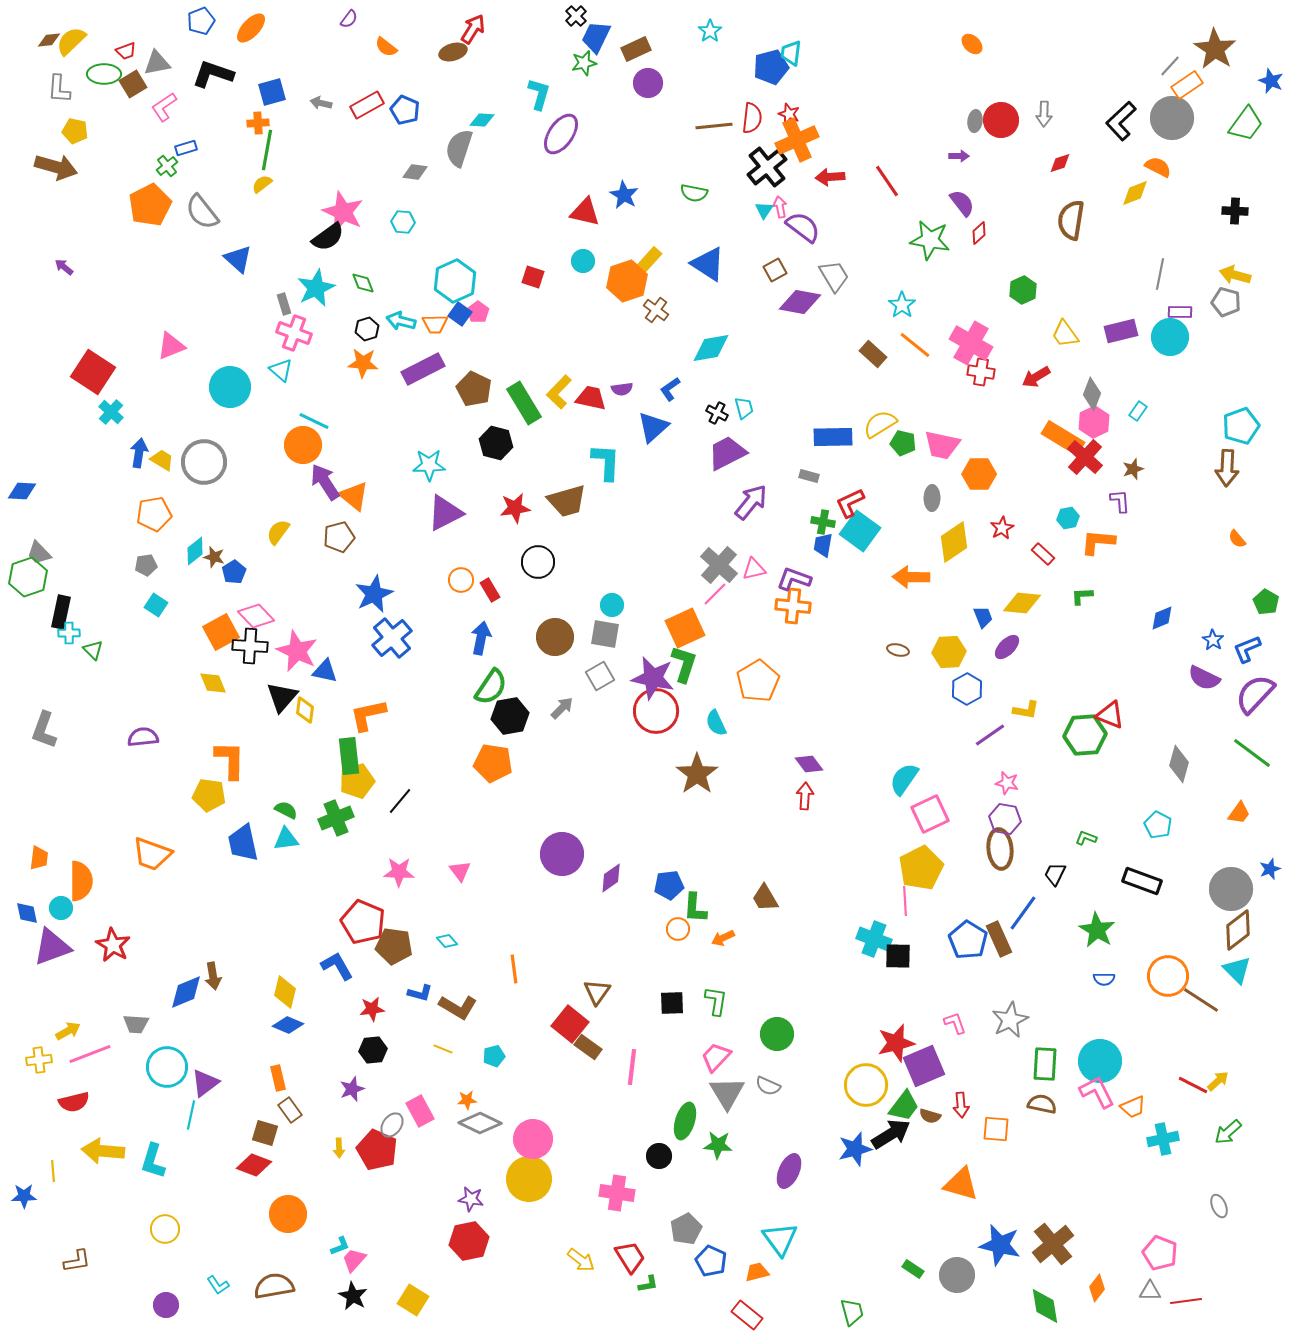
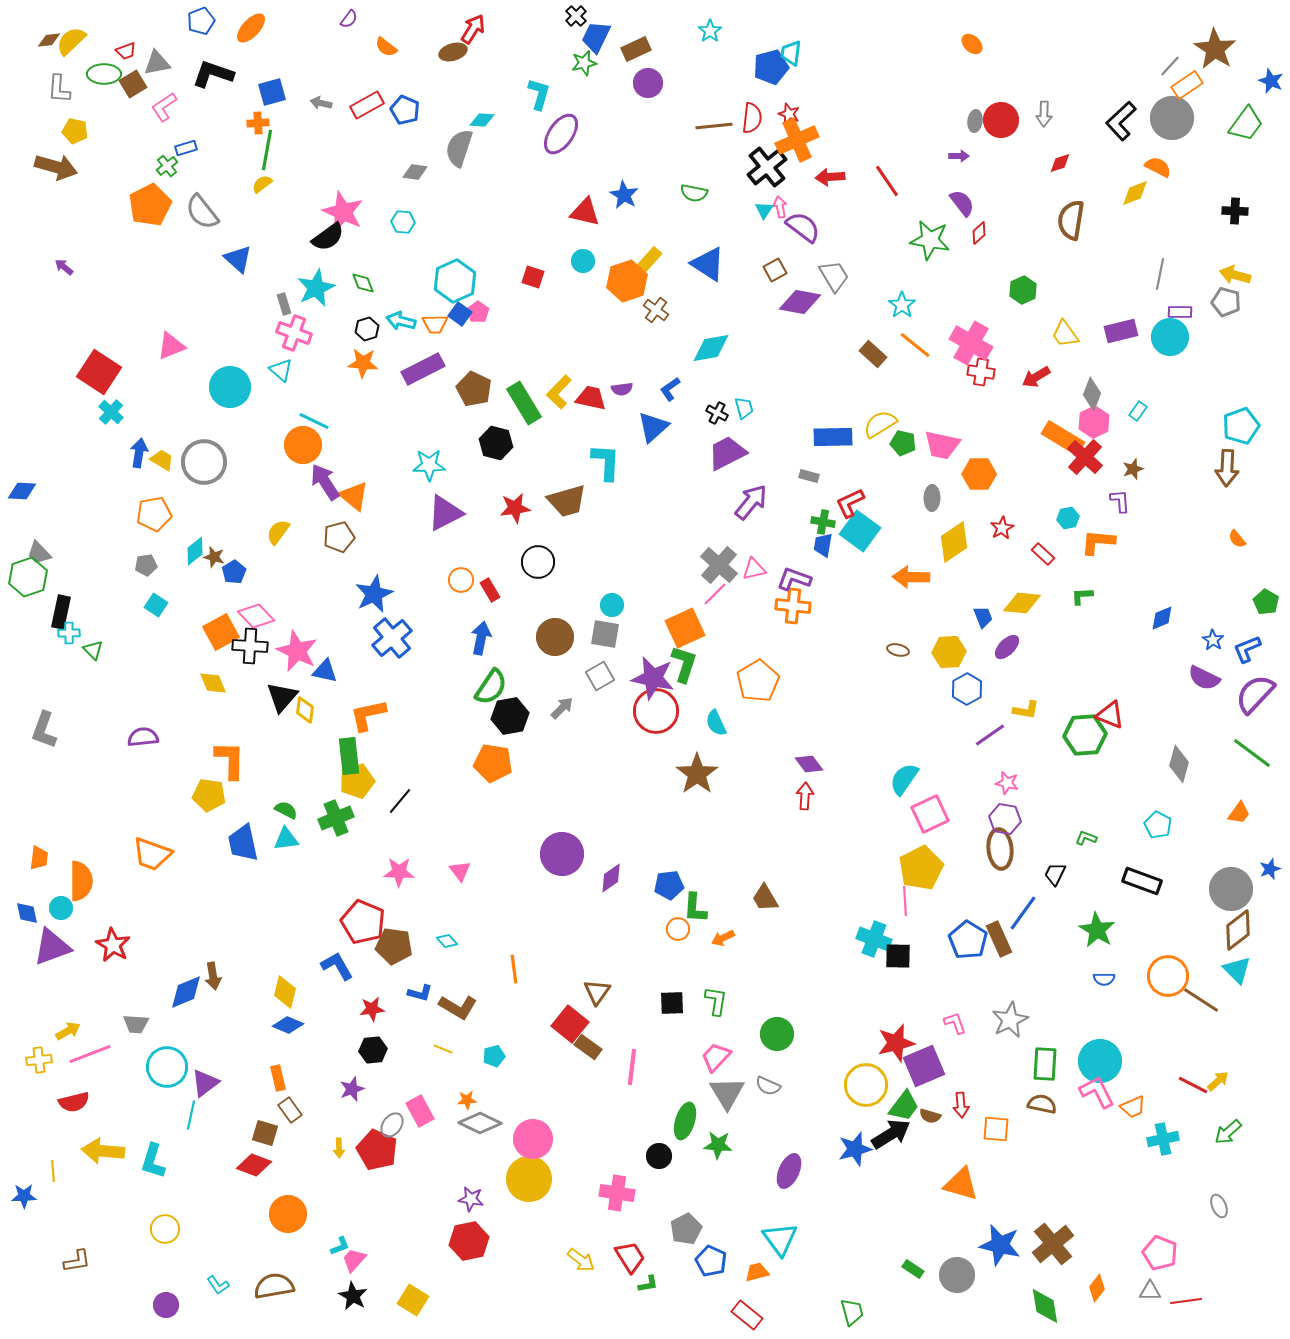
red square at (93, 372): moved 6 px right
